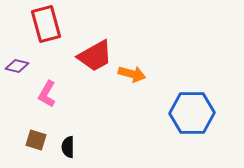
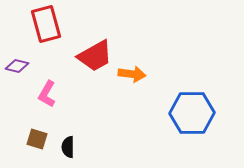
orange arrow: rotated 8 degrees counterclockwise
brown square: moved 1 px right, 1 px up
